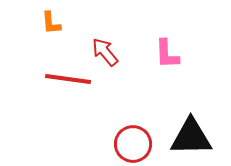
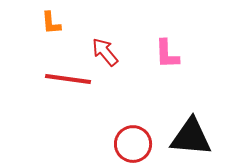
black triangle: rotated 6 degrees clockwise
